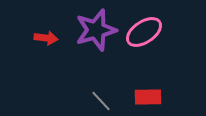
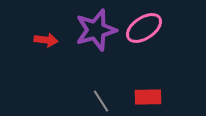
pink ellipse: moved 4 px up
red arrow: moved 2 px down
gray line: rotated 10 degrees clockwise
